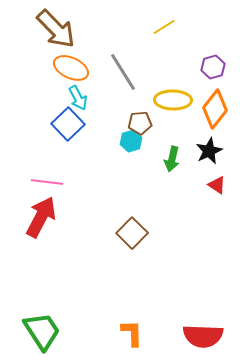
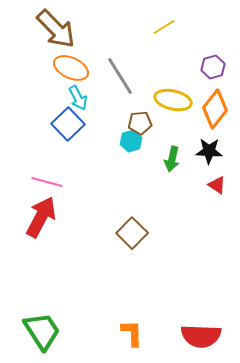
gray line: moved 3 px left, 4 px down
yellow ellipse: rotated 12 degrees clockwise
black star: rotated 28 degrees clockwise
pink line: rotated 8 degrees clockwise
red semicircle: moved 2 px left
